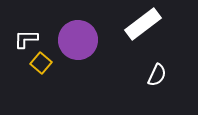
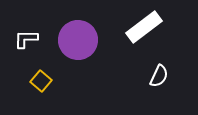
white rectangle: moved 1 px right, 3 px down
yellow square: moved 18 px down
white semicircle: moved 2 px right, 1 px down
